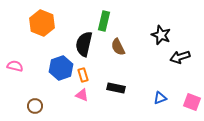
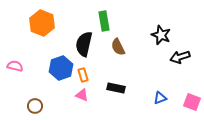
green rectangle: rotated 24 degrees counterclockwise
